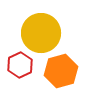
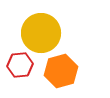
red hexagon: rotated 20 degrees clockwise
